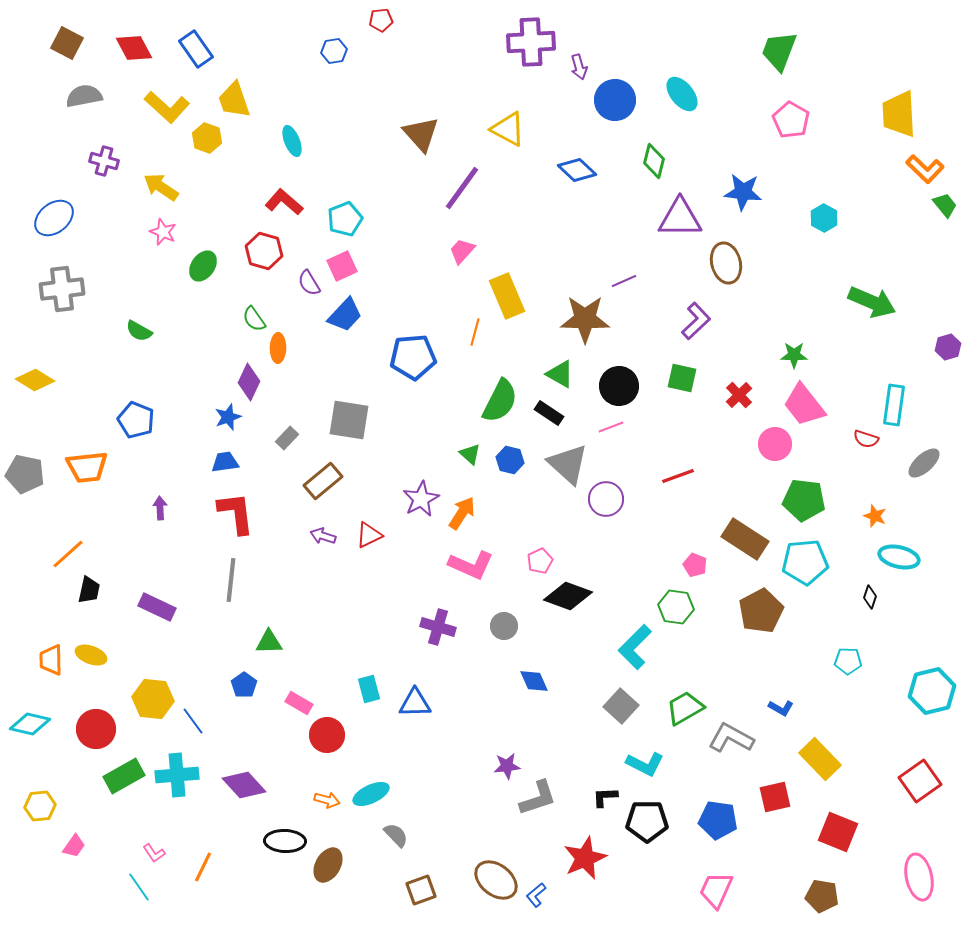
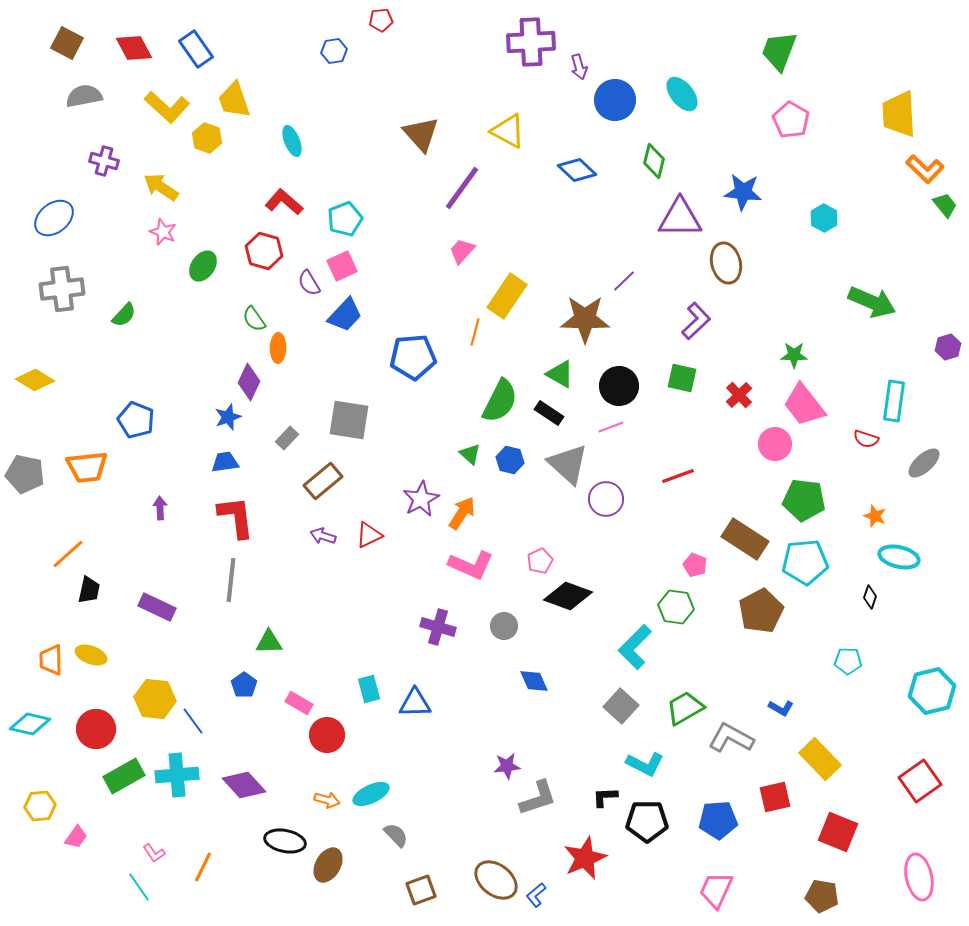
yellow triangle at (508, 129): moved 2 px down
purple line at (624, 281): rotated 20 degrees counterclockwise
yellow rectangle at (507, 296): rotated 57 degrees clockwise
green semicircle at (139, 331): moved 15 px left, 16 px up; rotated 76 degrees counterclockwise
cyan rectangle at (894, 405): moved 4 px up
red L-shape at (236, 513): moved 4 px down
yellow hexagon at (153, 699): moved 2 px right
blue pentagon at (718, 820): rotated 12 degrees counterclockwise
black ellipse at (285, 841): rotated 9 degrees clockwise
pink trapezoid at (74, 846): moved 2 px right, 9 px up
